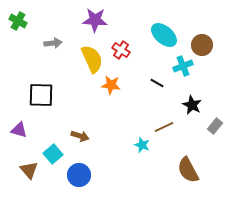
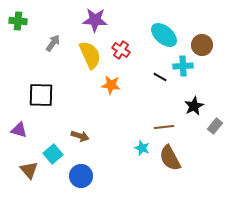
green cross: rotated 24 degrees counterclockwise
gray arrow: rotated 48 degrees counterclockwise
yellow semicircle: moved 2 px left, 4 px up
cyan cross: rotated 18 degrees clockwise
black line: moved 3 px right, 6 px up
black star: moved 2 px right, 1 px down; rotated 18 degrees clockwise
brown line: rotated 18 degrees clockwise
cyan star: moved 3 px down
brown semicircle: moved 18 px left, 12 px up
blue circle: moved 2 px right, 1 px down
